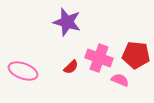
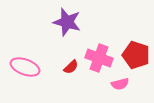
red pentagon: rotated 12 degrees clockwise
pink ellipse: moved 2 px right, 4 px up
pink semicircle: moved 4 px down; rotated 144 degrees clockwise
